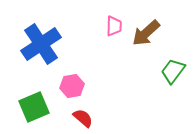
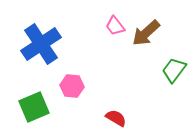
pink trapezoid: moved 1 px right; rotated 140 degrees clockwise
green trapezoid: moved 1 px right, 1 px up
pink hexagon: rotated 15 degrees clockwise
red semicircle: moved 33 px right; rotated 10 degrees counterclockwise
